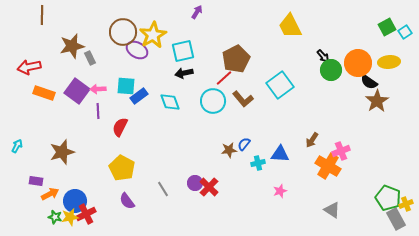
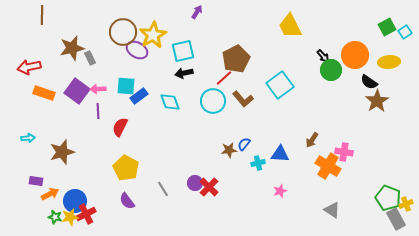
brown star at (72, 46): moved 2 px down
orange circle at (358, 63): moved 3 px left, 8 px up
cyan arrow at (17, 146): moved 11 px right, 8 px up; rotated 56 degrees clockwise
pink cross at (341, 151): moved 3 px right, 1 px down; rotated 30 degrees clockwise
yellow pentagon at (122, 168): moved 4 px right
